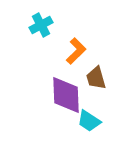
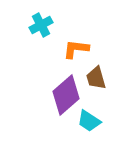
orange L-shape: moved 2 px up; rotated 128 degrees counterclockwise
purple diamond: rotated 51 degrees clockwise
